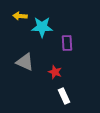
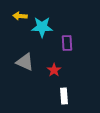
red star: moved 1 px left, 2 px up; rotated 16 degrees clockwise
white rectangle: rotated 21 degrees clockwise
